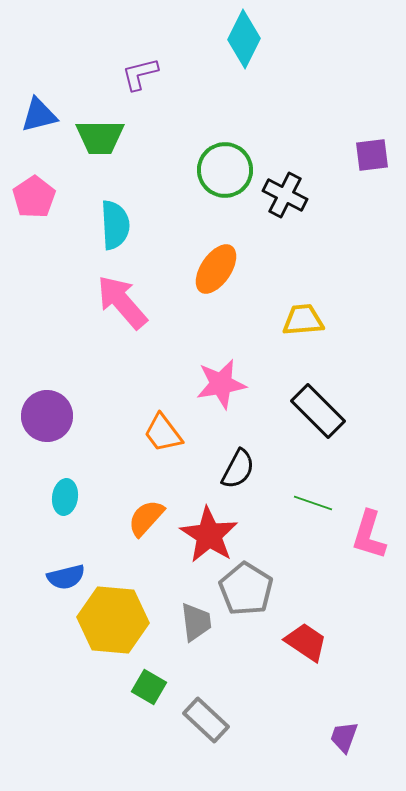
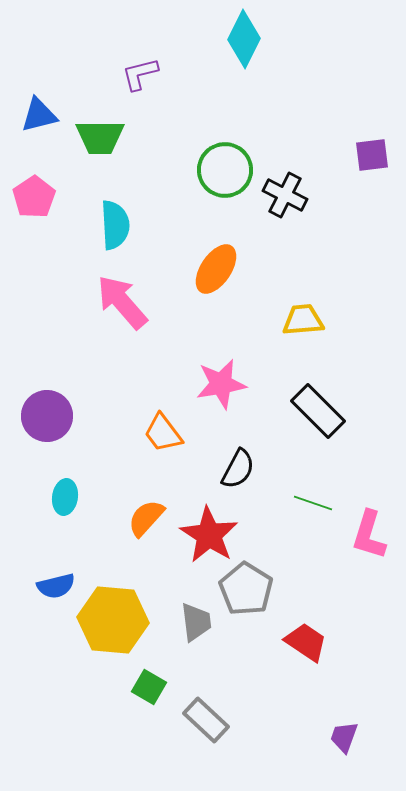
blue semicircle: moved 10 px left, 9 px down
